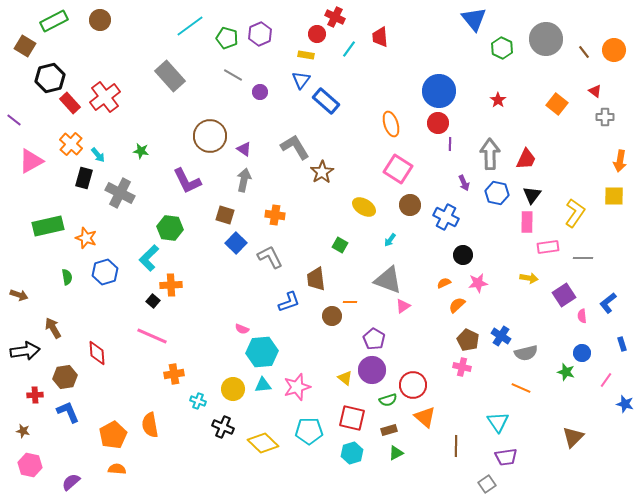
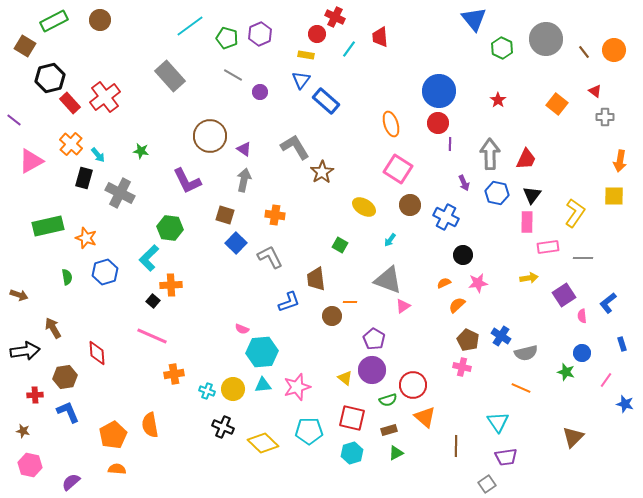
yellow arrow at (529, 278): rotated 18 degrees counterclockwise
cyan cross at (198, 401): moved 9 px right, 10 px up
